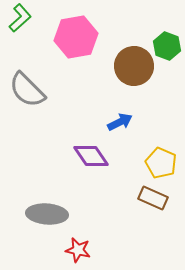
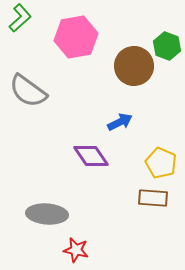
gray semicircle: moved 1 px right, 1 px down; rotated 9 degrees counterclockwise
brown rectangle: rotated 20 degrees counterclockwise
red star: moved 2 px left
